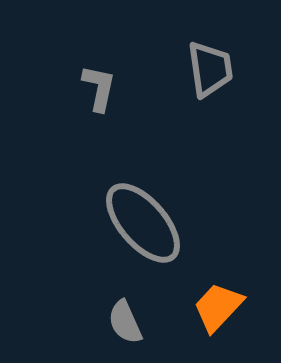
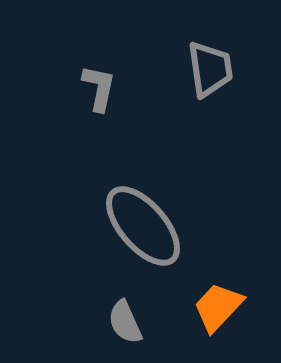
gray ellipse: moved 3 px down
